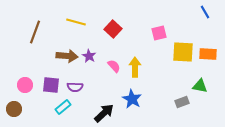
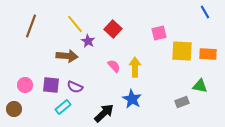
yellow line: moved 1 px left, 2 px down; rotated 36 degrees clockwise
brown line: moved 4 px left, 6 px up
yellow square: moved 1 px left, 1 px up
purple star: moved 1 px left, 15 px up
purple semicircle: rotated 21 degrees clockwise
